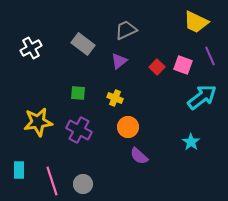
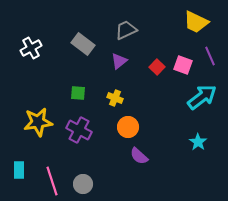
cyan star: moved 7 px right
